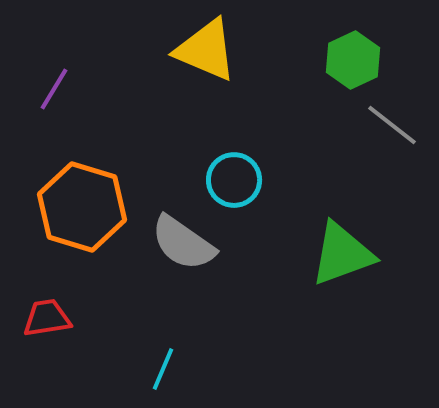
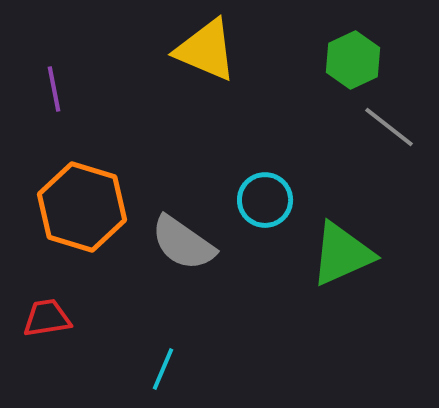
purple line: rotated 42 degrees counterclockwise
gray line: moved 3 px left, 2 px down
cyan circle: moved 31 px right, 20 px down
green triangle: rotated 4 degrees counterclockwise
